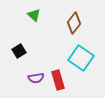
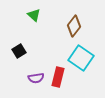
brown diamond: moved 3 px down
red rectangle: moved 3 px up; rotated 30 degrees clockwise
